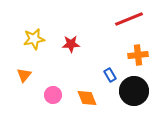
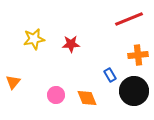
orange triangle: moved 11 px left, 7 px down
pink circle: moved 3 px right
